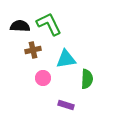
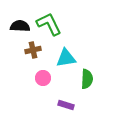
cyan triangle: moved 1 px up
